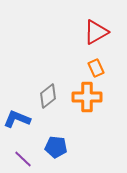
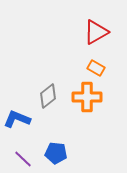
orange rectangle: rotated 36 degrees counterclockwise
blue pentagon: moved 6 px down
